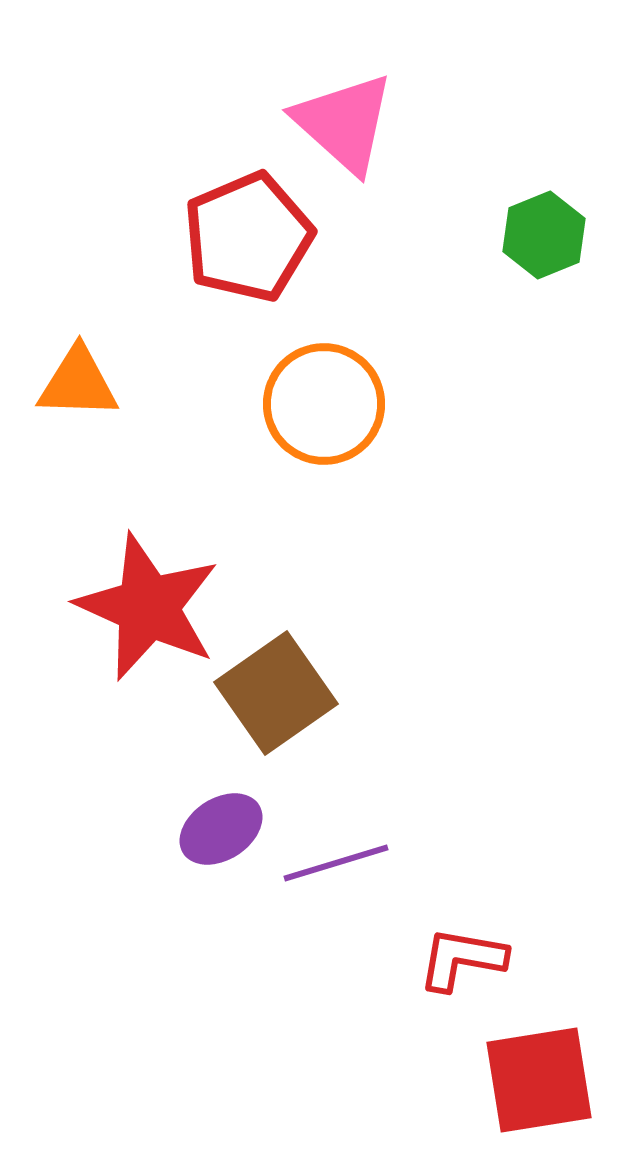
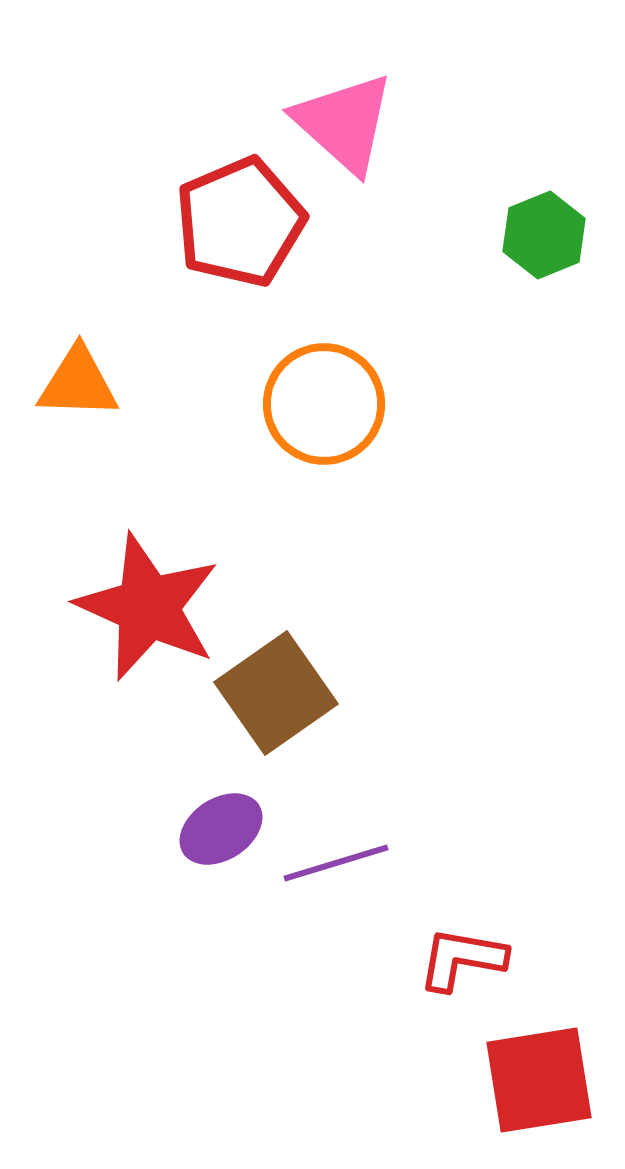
red pentagon: moved 8 px left, 15 px up
